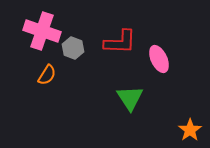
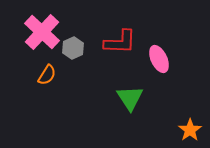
pink cross: moved 1 px down; rotated 24 degrees clockwise
gray hexagon: rotated 15 degrees clockwise
